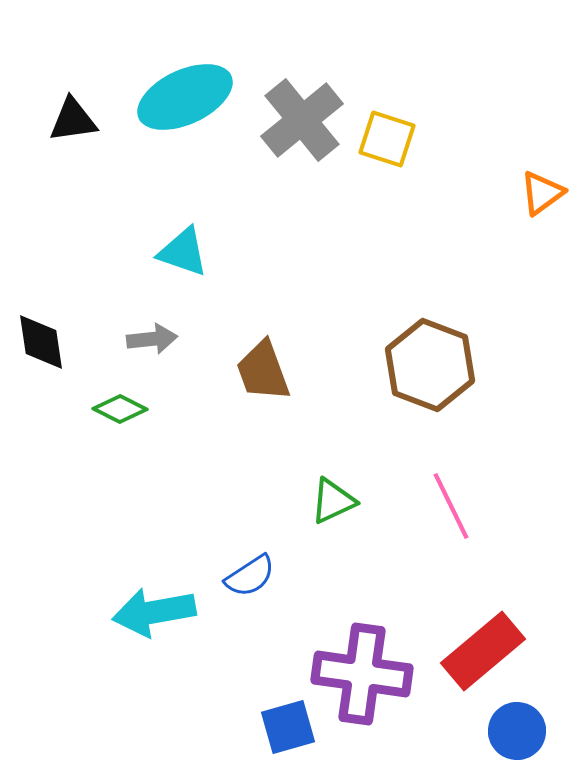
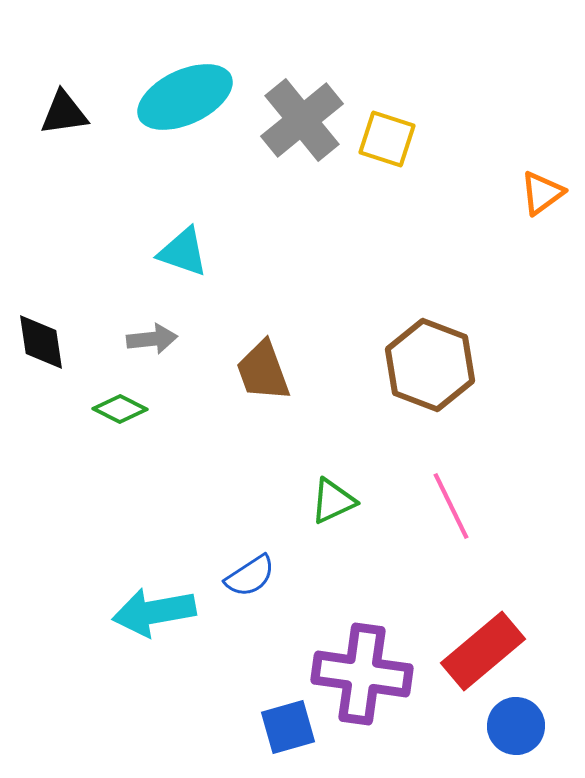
black triangle: moved 9 px left, 7 px up
blue circle: moved 1 px left, 5 px up
